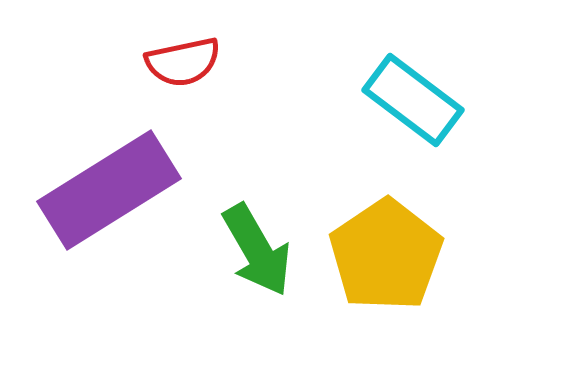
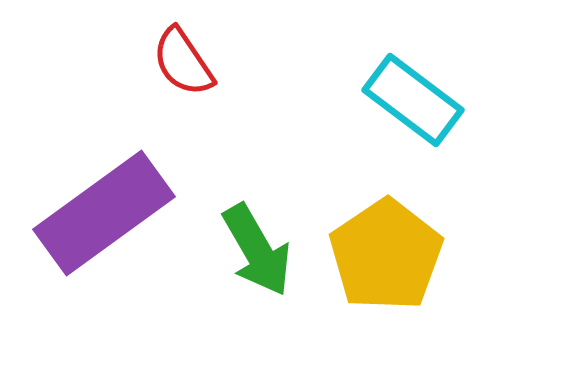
red semicircle: rotated 68 degrees clockwise
purple rectangle: moved 5 px left, 23 px down; rotated 4 degrees counterclockwise
